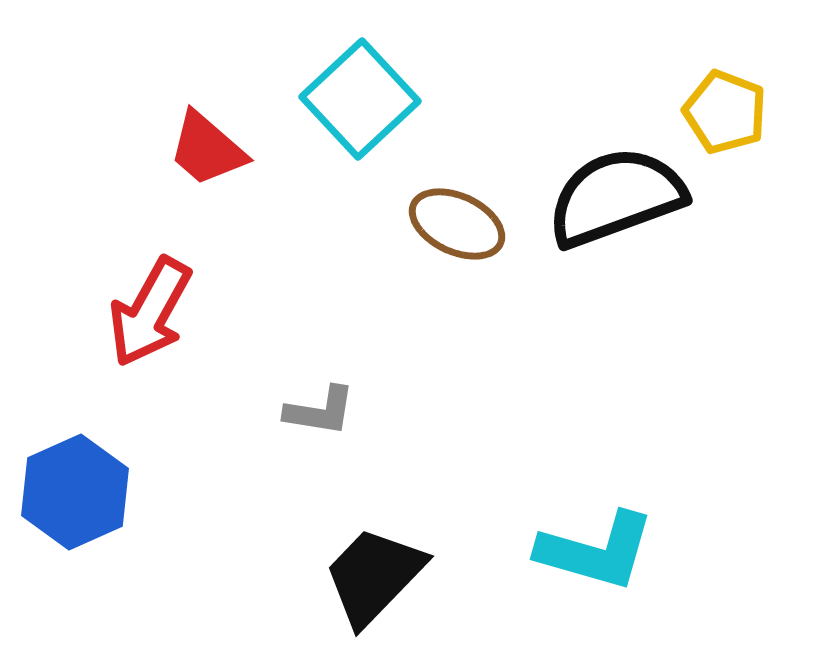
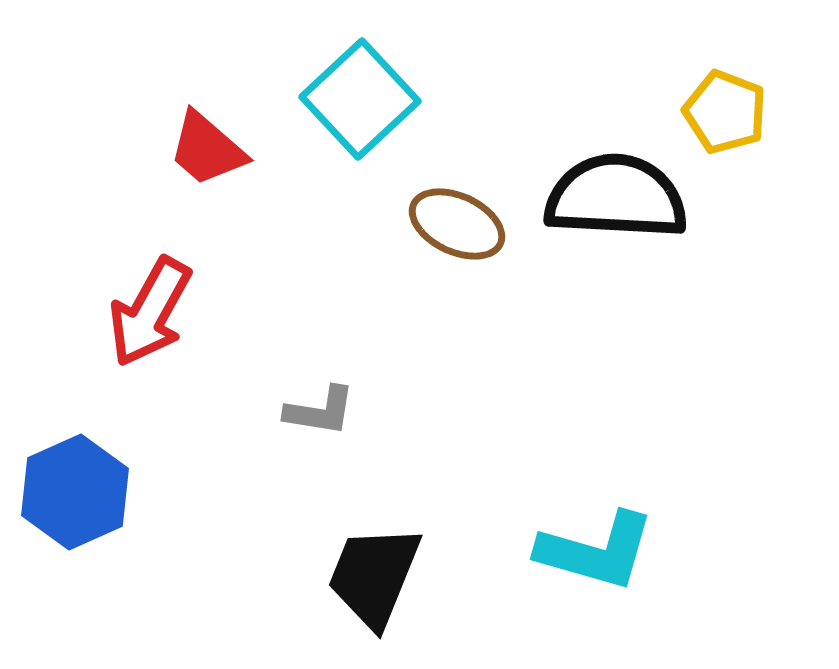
black semicircle: rotated 23 degrees clockwise
black trapezoid: rotated 22 degrees counterclockwise
